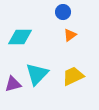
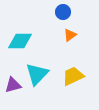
cyan diamond: moved 4 px down
purple triangle: moved 1 px down
